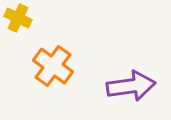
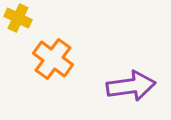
orange cross: moved 7 px up
